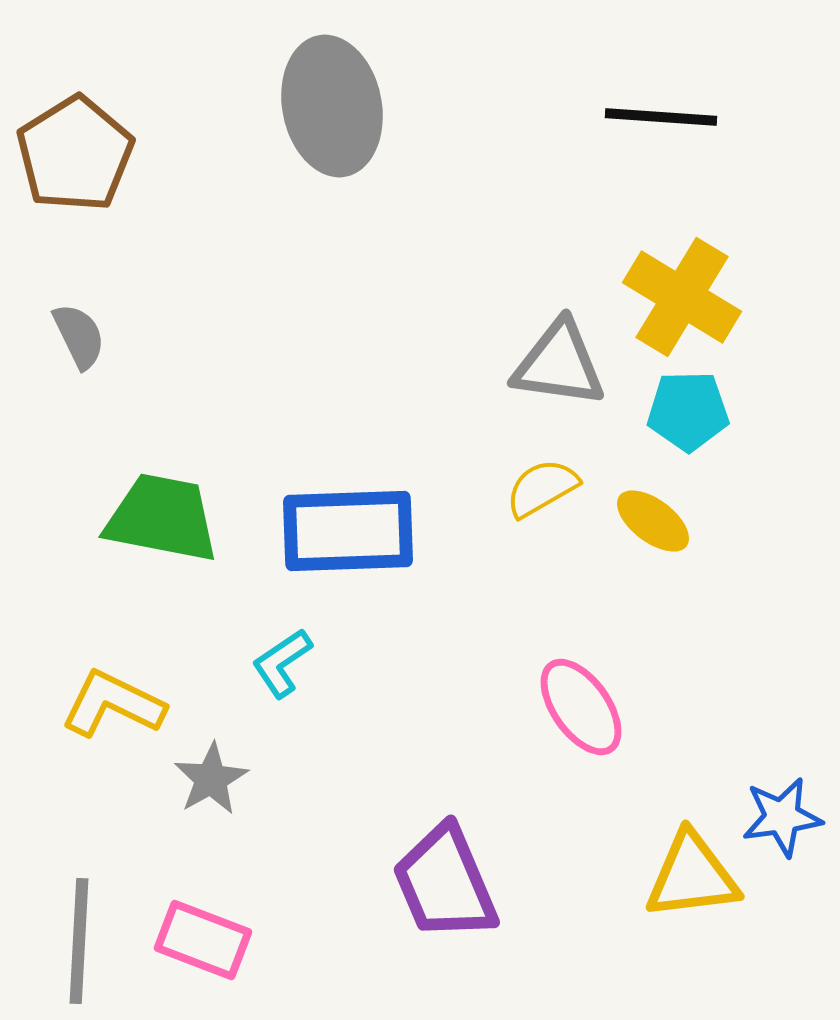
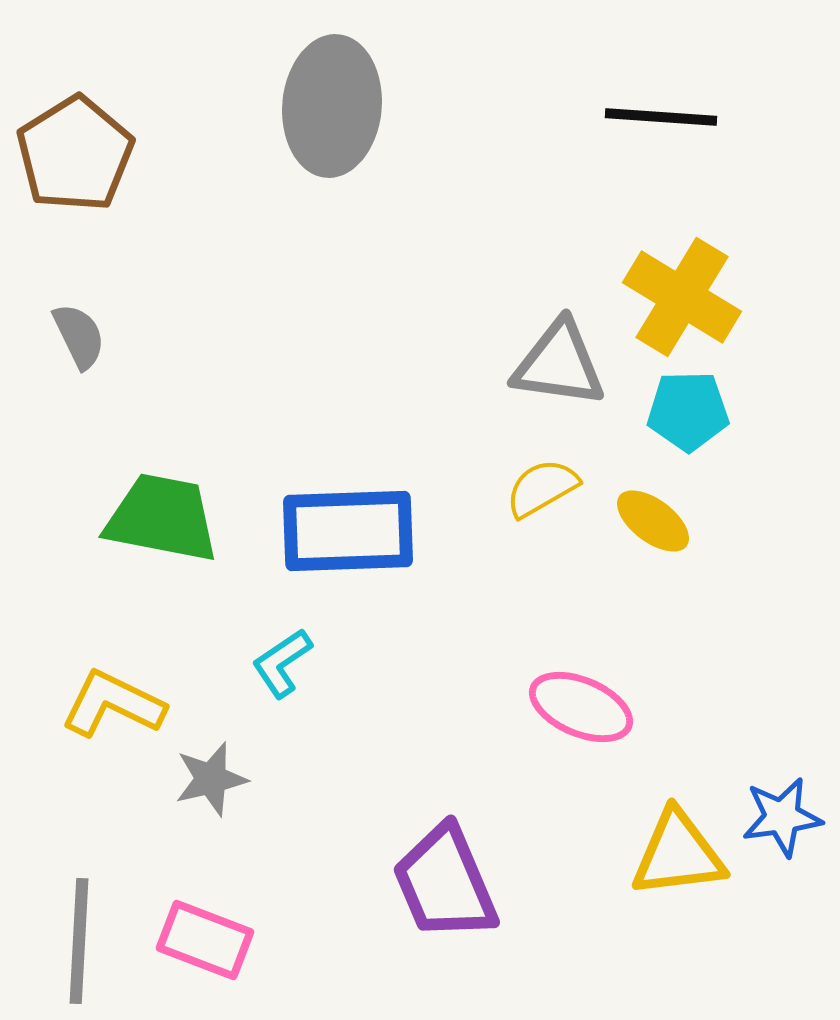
gray ellipse: rotated 16 degrees clockwise
pink ellipse: rotated 32 degrees counterclockwise
gray star: rotated 16 degrees clockwise
yellow triangle: moved 14 px left, 22 px up
pink rectangle: moved 2 px right
